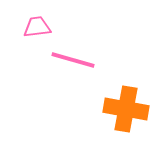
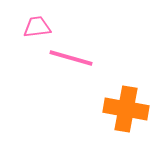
pink line: moved 2 px left, 2 px up
